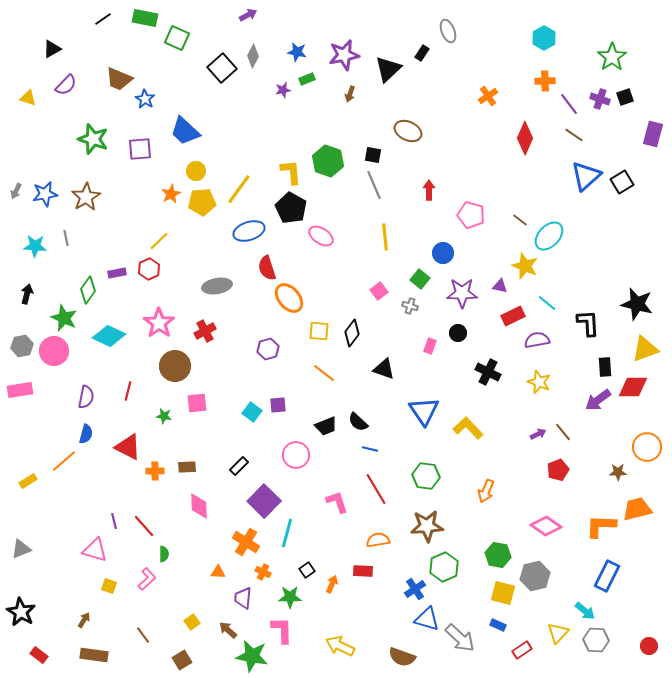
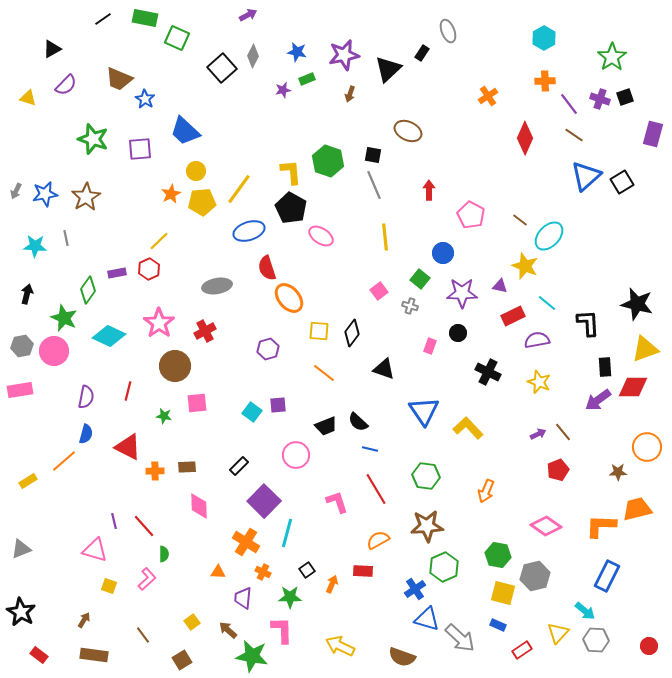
pink pentagon at (471, 215): rotated 12 degrees clockwise
orange semicircle at (378, 540): rotated 20 degrees counterclockwise
